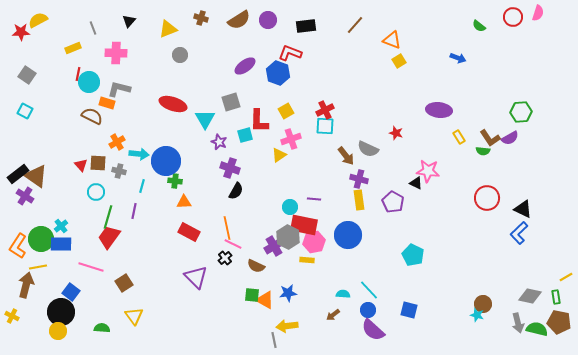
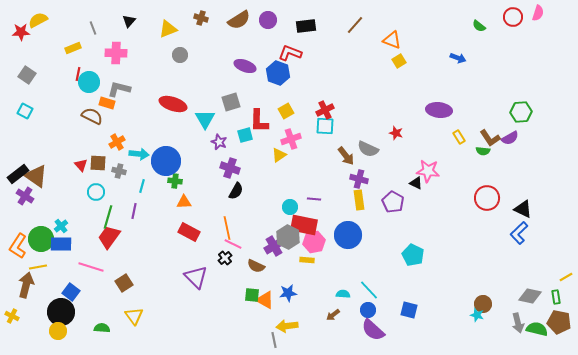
purple ellipse at (245, 66): rotated 55 degrees clockwise
